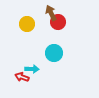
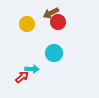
brown arrow: rotated 91 degrees counterclockwise
red arrow: rotated 120 degrees clockwise
